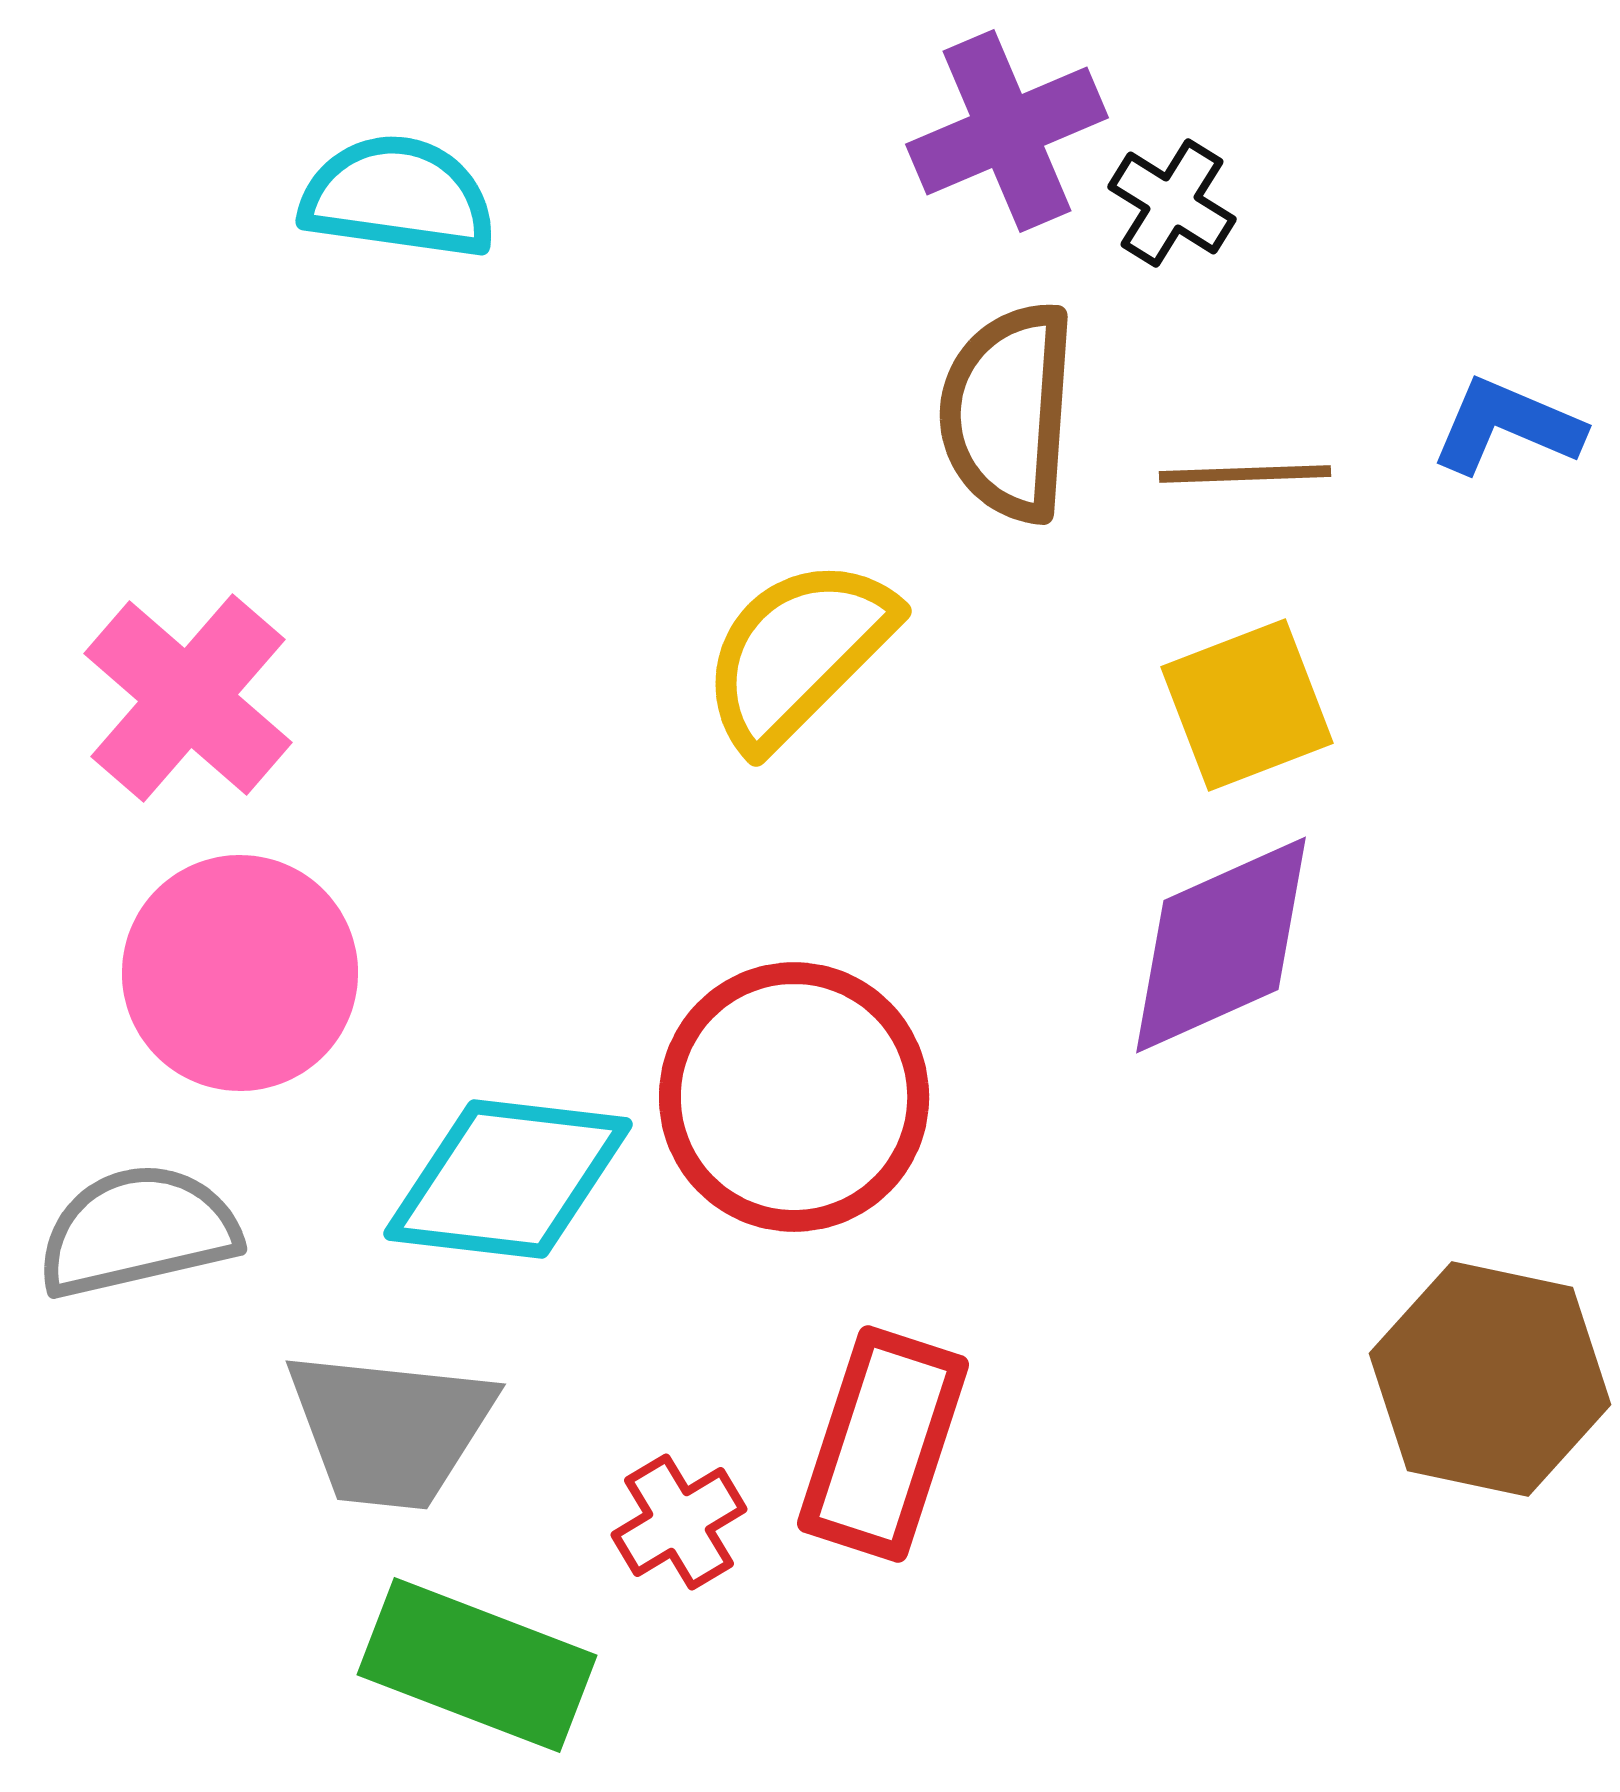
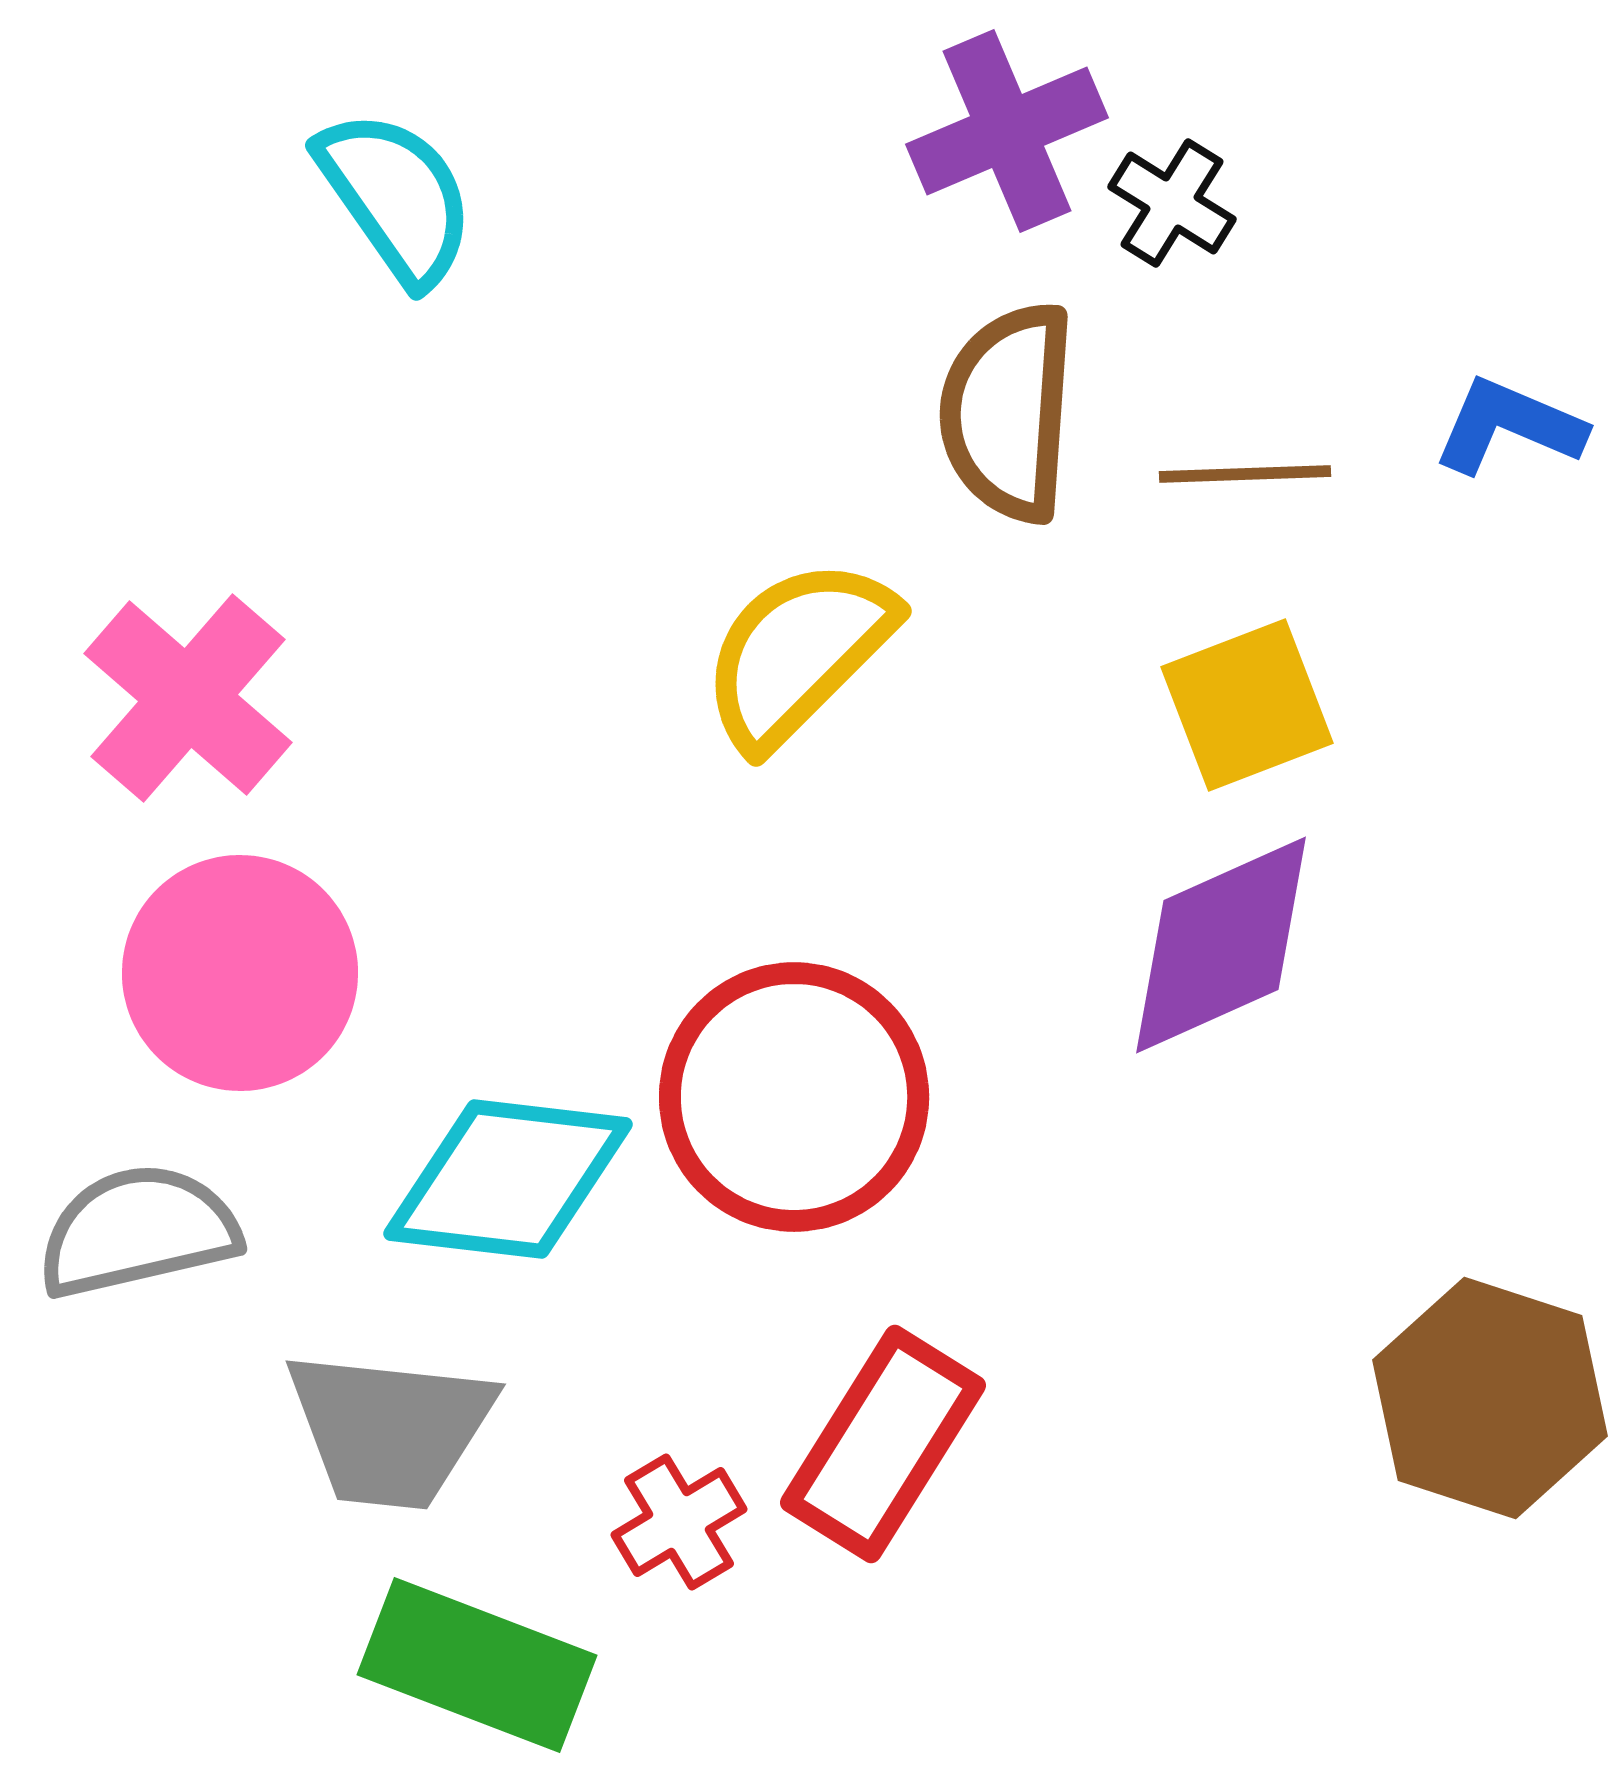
cyan semicircle: moved 2 px left; rotated 47 degrees clockwise
blue L-shape: moved 2 px right
brown hexagon: moved 19 px down; rotated 6 degrees clockwise
red rectangle: rotated 14 degrees clockwise
